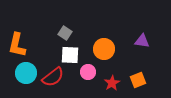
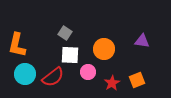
cyan circle: moved 1 px left, 1 px down
orange square: moved 1 px left
